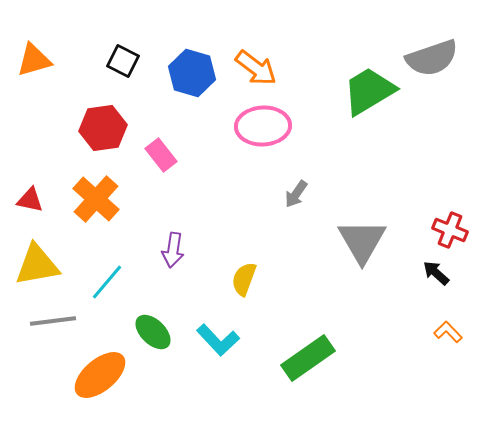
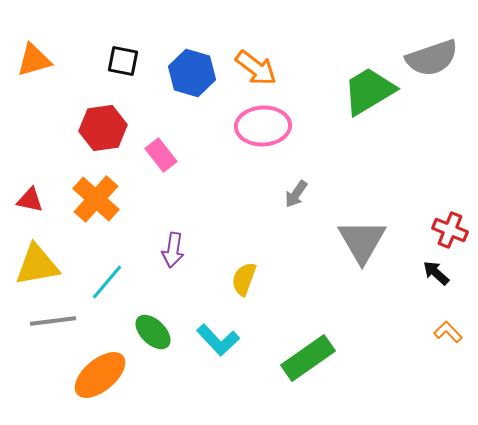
black square: rotated 16 degrees counterclockwise
